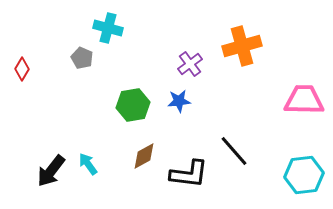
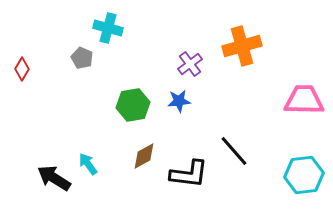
black arrow: moved 3 px right, 7 px down; rotated 84 degrees clockwise
